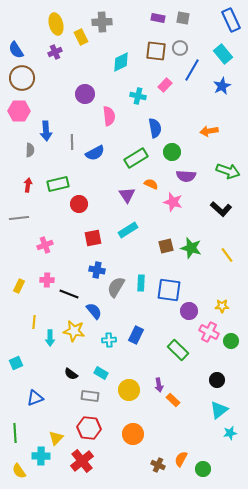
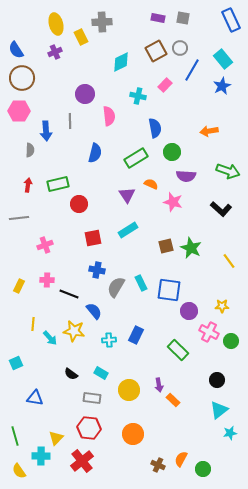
brown square at (156, 51): rotated 35 degrees counterclockwise
cyan rectangle at (223, 54): moved 5 px down
gray line at (72, 142): moved 2 px left, 21 px up
blue semicircle at (95, 153): rotated 48 degrees counterclockwise
green star at (191, 248): rotated 10 degrees clockwise
yellow line at (227, 255): moved 2 px right, 6 px down
cyan rectangle at (141, 283): rotated 28 degrees counterclockwise
yellow line at (34, 322): moved 1 px left, 2 px down
cyan arrow at (50, 338): rotated 42 degrees counterclockwise
gray rectangle at (90, 396): moved 2 px right, 2 px down
blue triangle at (35, 398): rotated 30 degrees clockwise
green line at (15, 433): moved 3 px down; rotated 12 degrees counterclockwise
